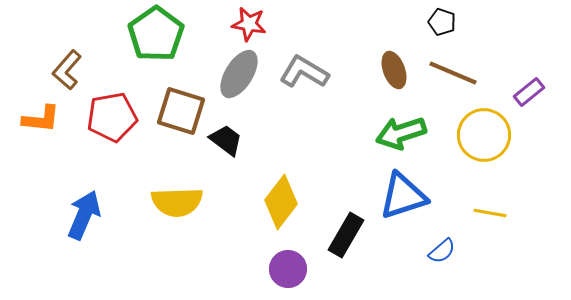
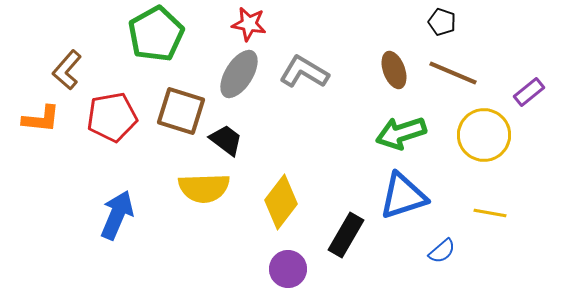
green pentagon: rotated 6 degrees clockwise
yellow semicircle: moved 27 px right, 14 px up
blue arrow: moved 33 px right
